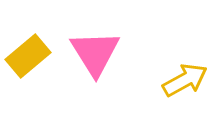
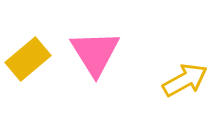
yellow rectangle: moved 3 px down
